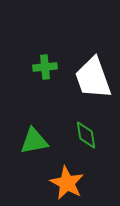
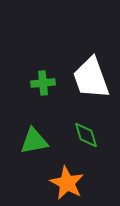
green cross: moved 2 px left, 16 px down
white trapezoid: moved 2 px left
green diamond: rotated 8 degrees counterclockwise
